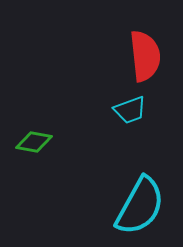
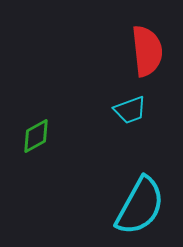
red semicircle: moved 2 px right, 5 px up
green diamond: moved 2 px right, 6 px up; rotated 39 degrees counterclockwise
